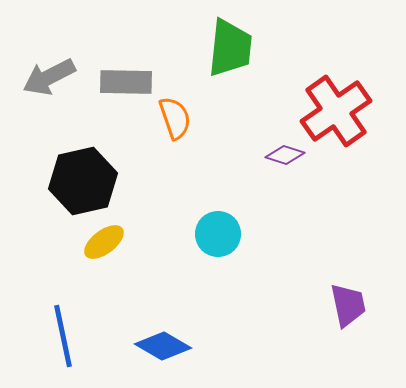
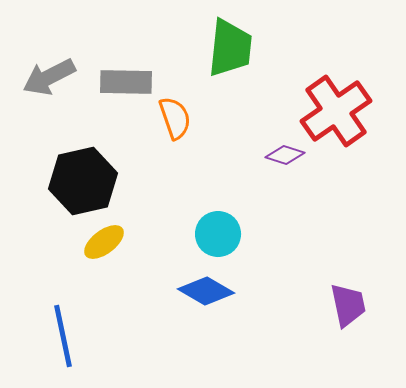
blue diamond: moved 43 px right, 55 px up
